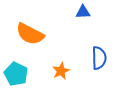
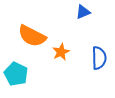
blue triangle: rotated 21 degrees counterclockwise
orange semicircle: moved 2 px right, 2 px down
orange star: moved 19 px up
